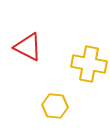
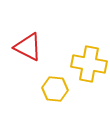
yellow hexagon: moved 17 px up
